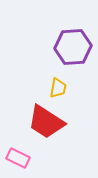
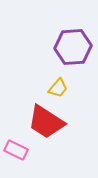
yellow trapezoid: rotated 30 degrees clockwise
pink rectangle: moved 2 px left, 8 px up
